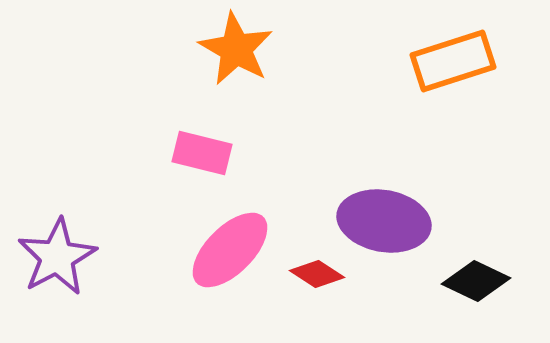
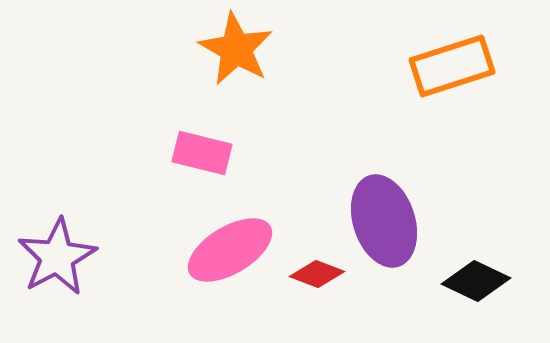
orange rectangle: moved 1 px left, 5 px down
purple ellipse: rotated 62 degrees clockwise
pink ellipse: rotated 14 degrees clockwise
red diamond: rotated 12 degrees counterclockwise
